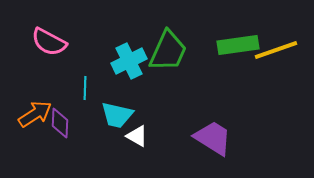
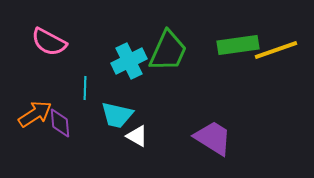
purple diamond: rotated 8 degrees counterclockwise
